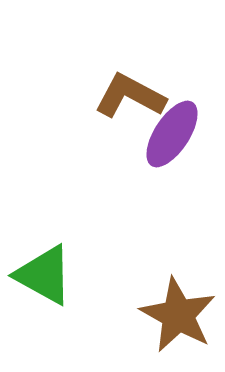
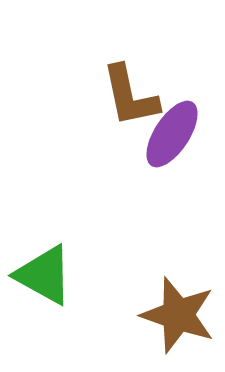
brown L-shape: rotated 130 degrees counterclockwise
brown star: rotated 10 degrees counterclockwise
